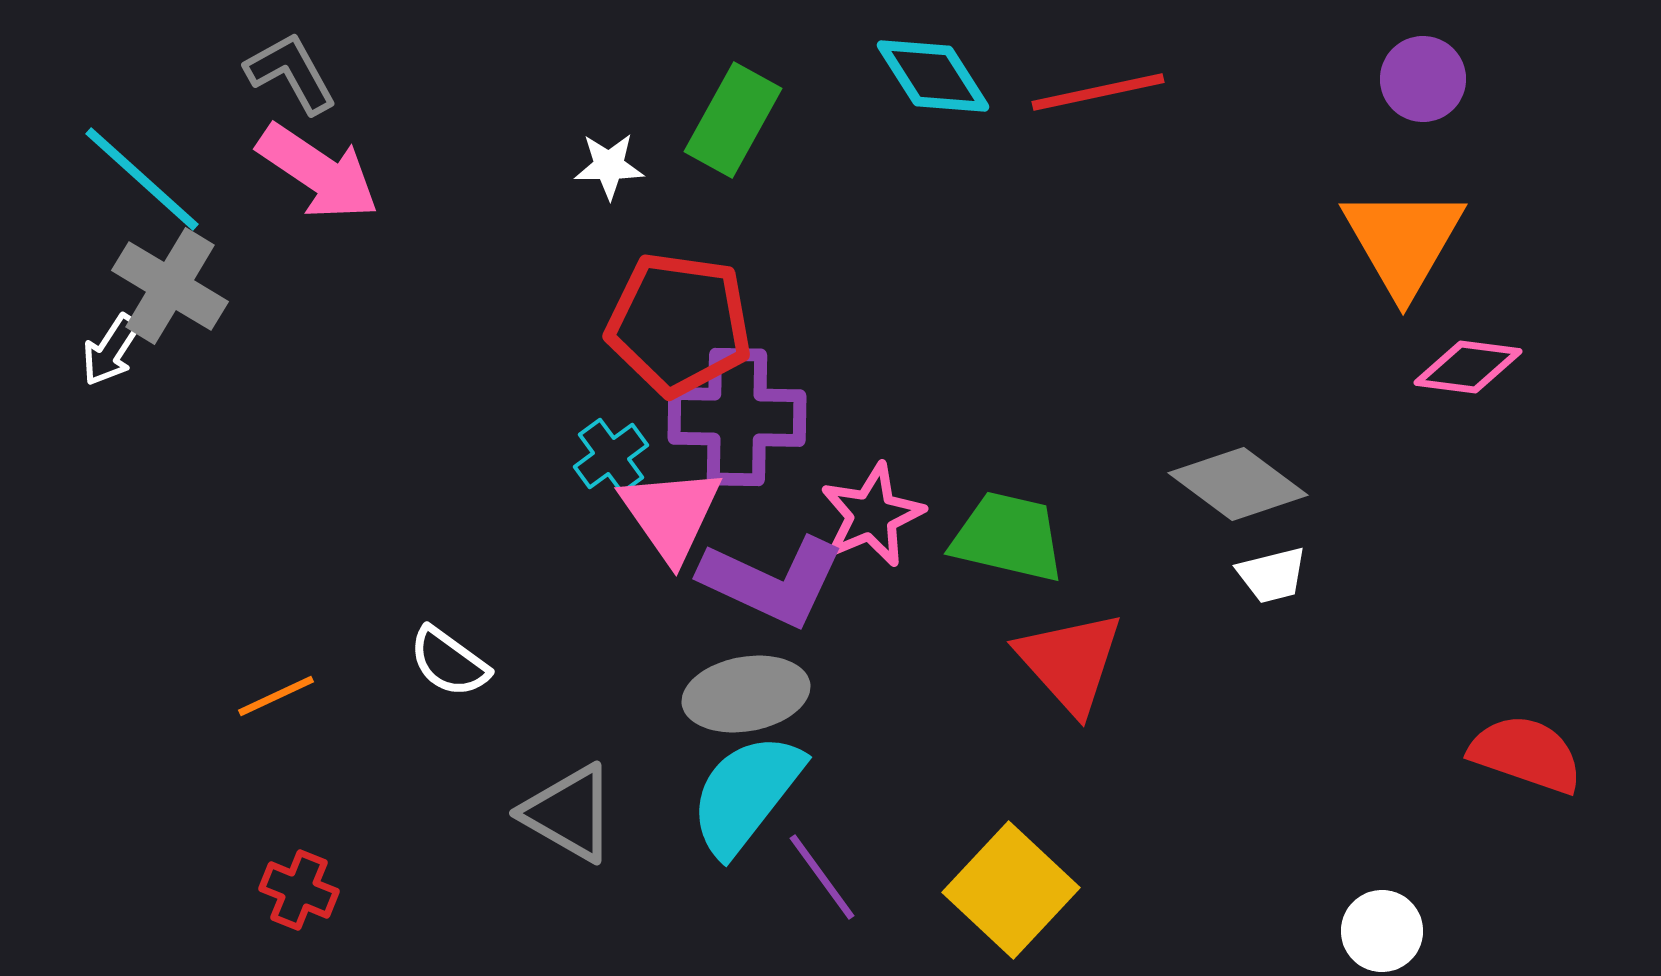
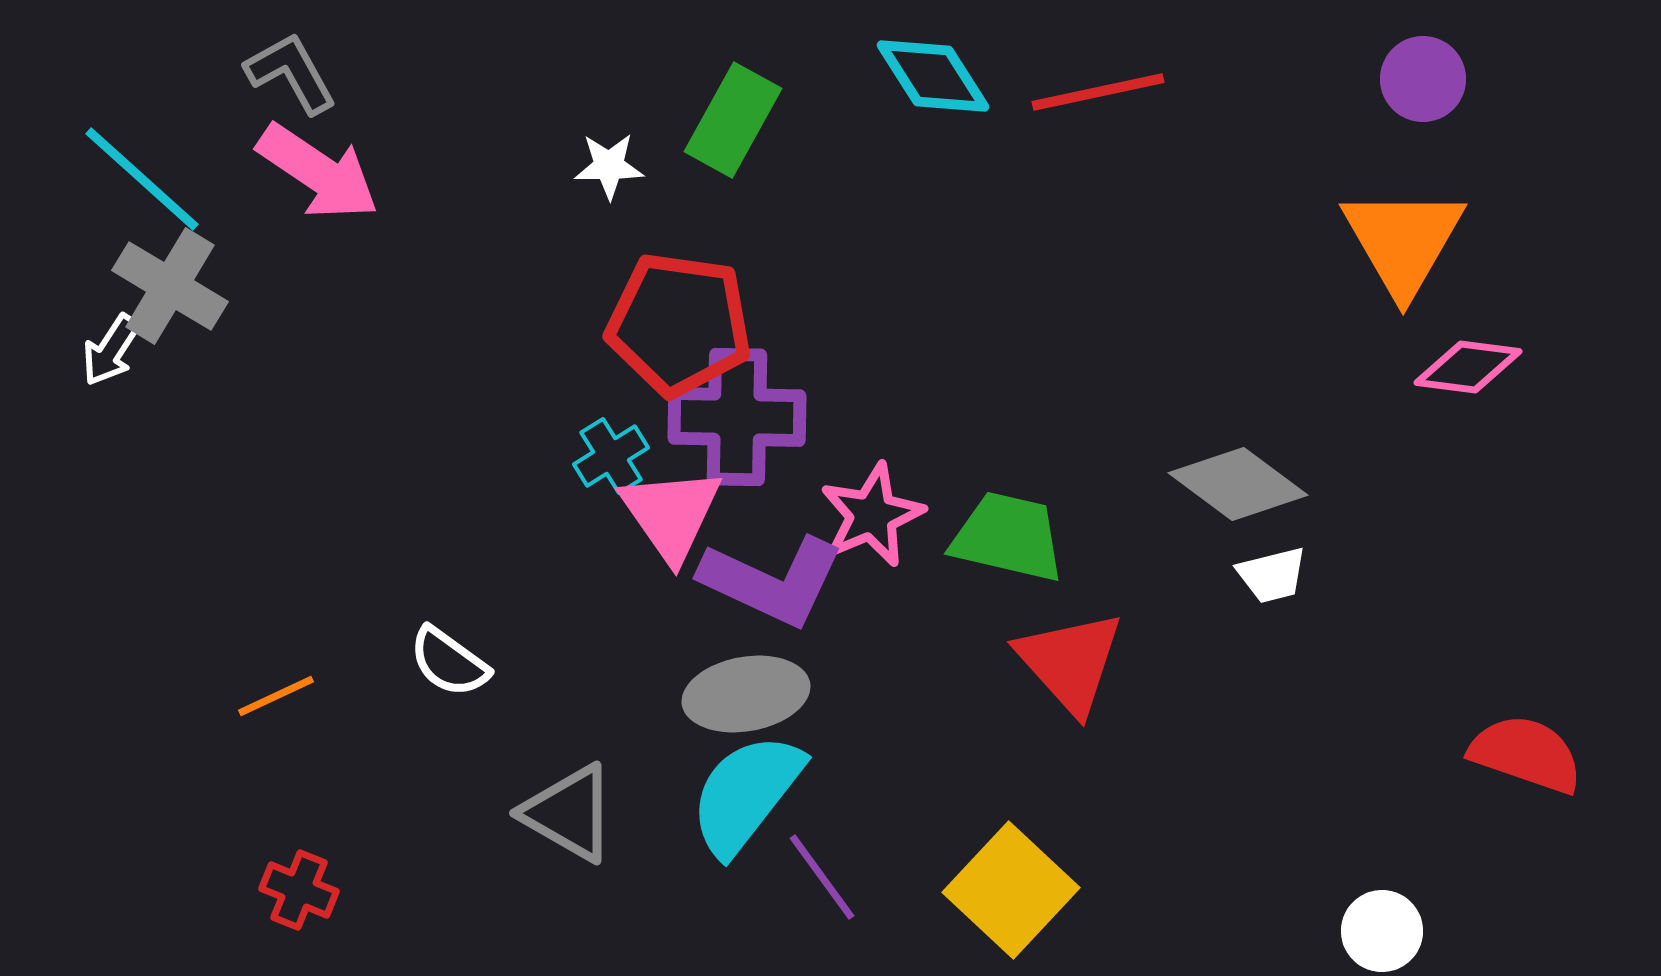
cyan cross: rotated 4 degrees clockwise
